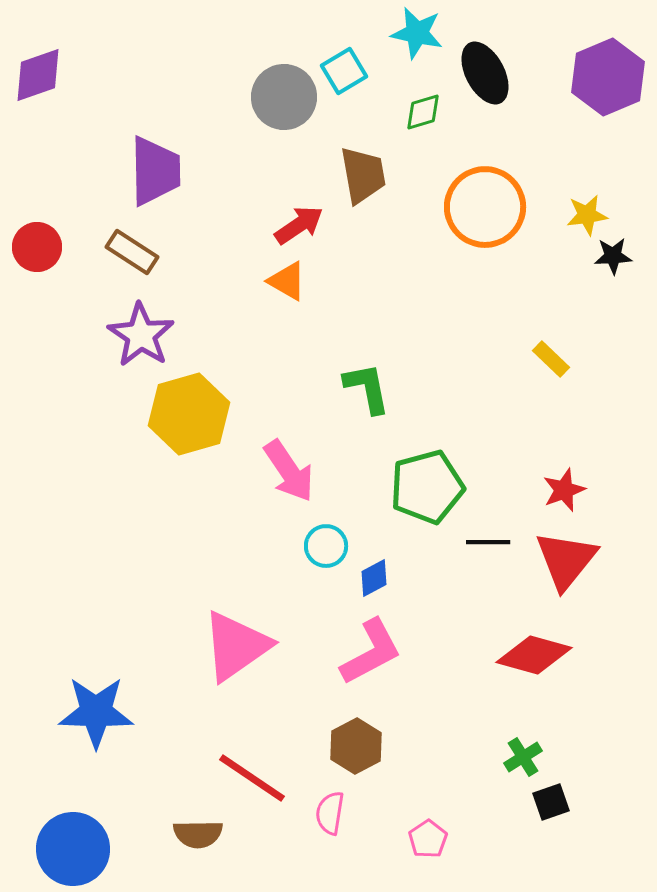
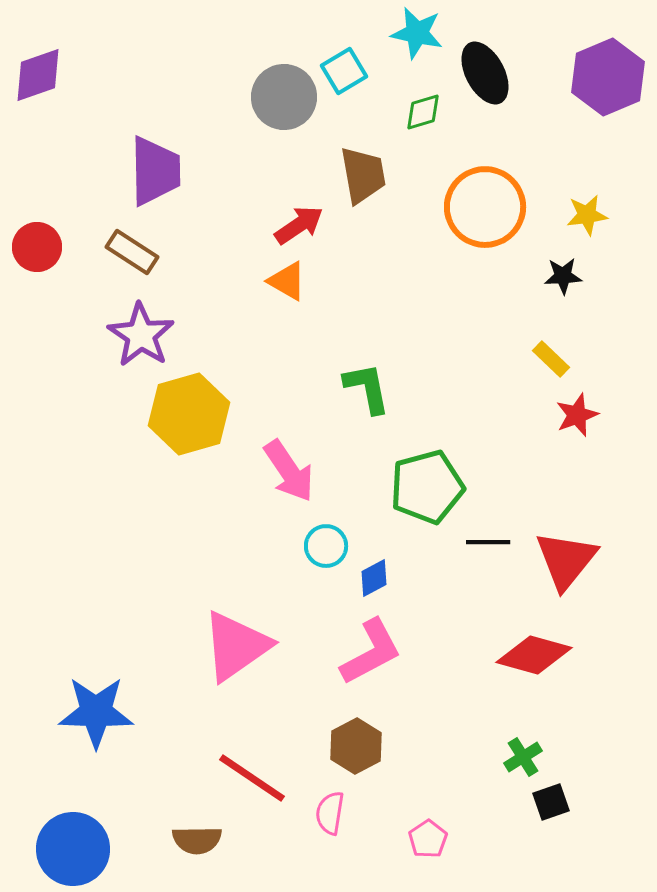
black star: moved 50 px left, 20 px down
red star: moved 13 px right, 75 px up
brown semicircle: moved 1 px left, 6 px down
